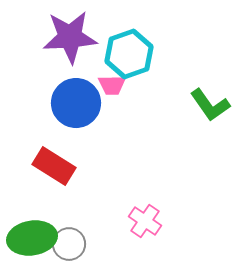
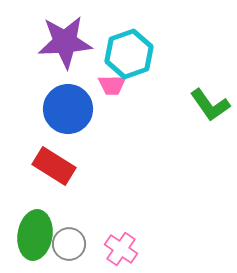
purple star: moved 5 px left, 5 px down
blue circle: moved 8 px left, 6 px down
pink cross: moved 24 px left, 28 px down
green ellipse: moved 3 px right, 3 px up; rotated 72 degrees counterclockwise
